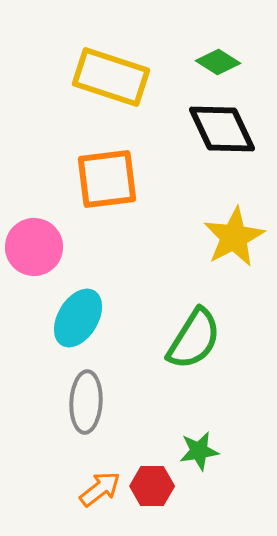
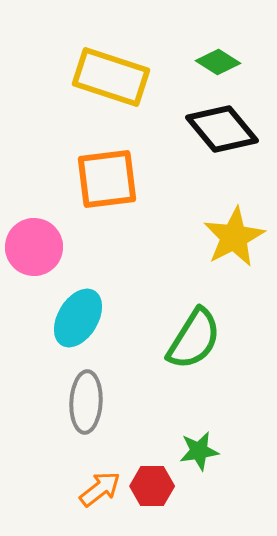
black diamond: rotated 14 degrees counterclockwise
